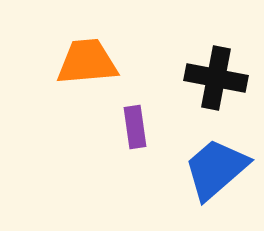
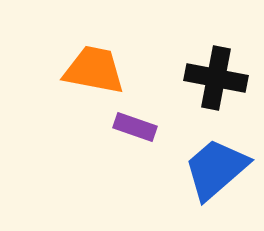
orange trapezoid: moved 7 px right, 8 px down; rotated 16 degrees clockwise
purple rectangle: rotated 63 degrees counterclockwise
